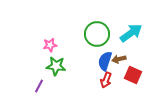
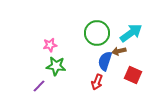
green circle: moved 1 px up
brown arrow: moved 8 px up
red arrow: moved 9 px left, 2 px down
purple line: rotated 16 degrees clockwise
